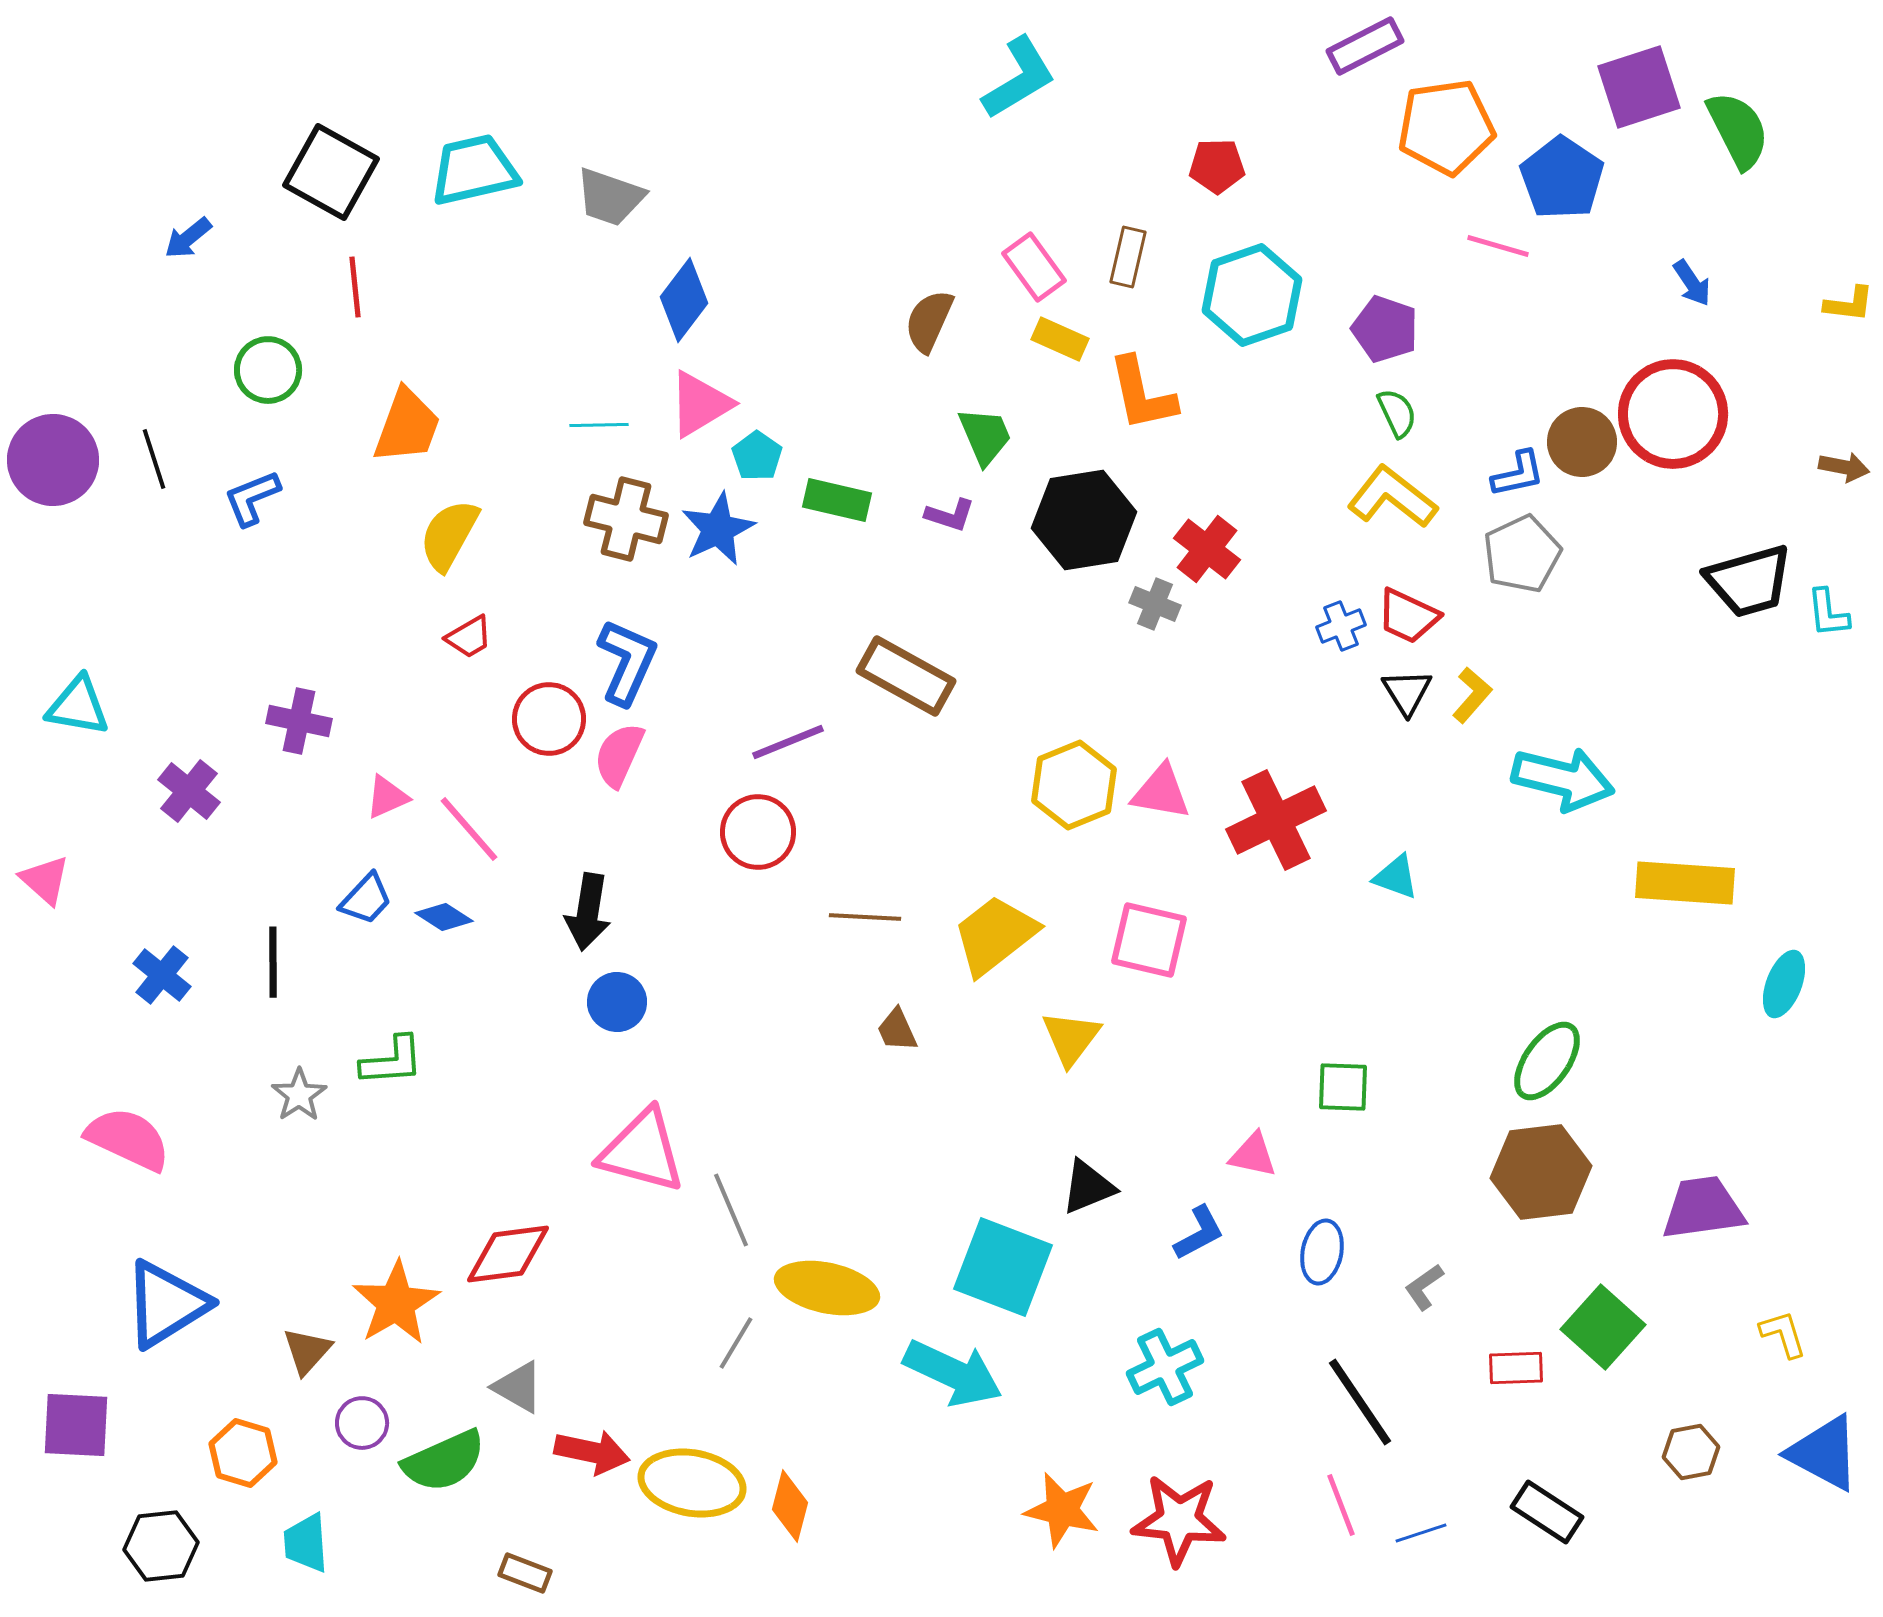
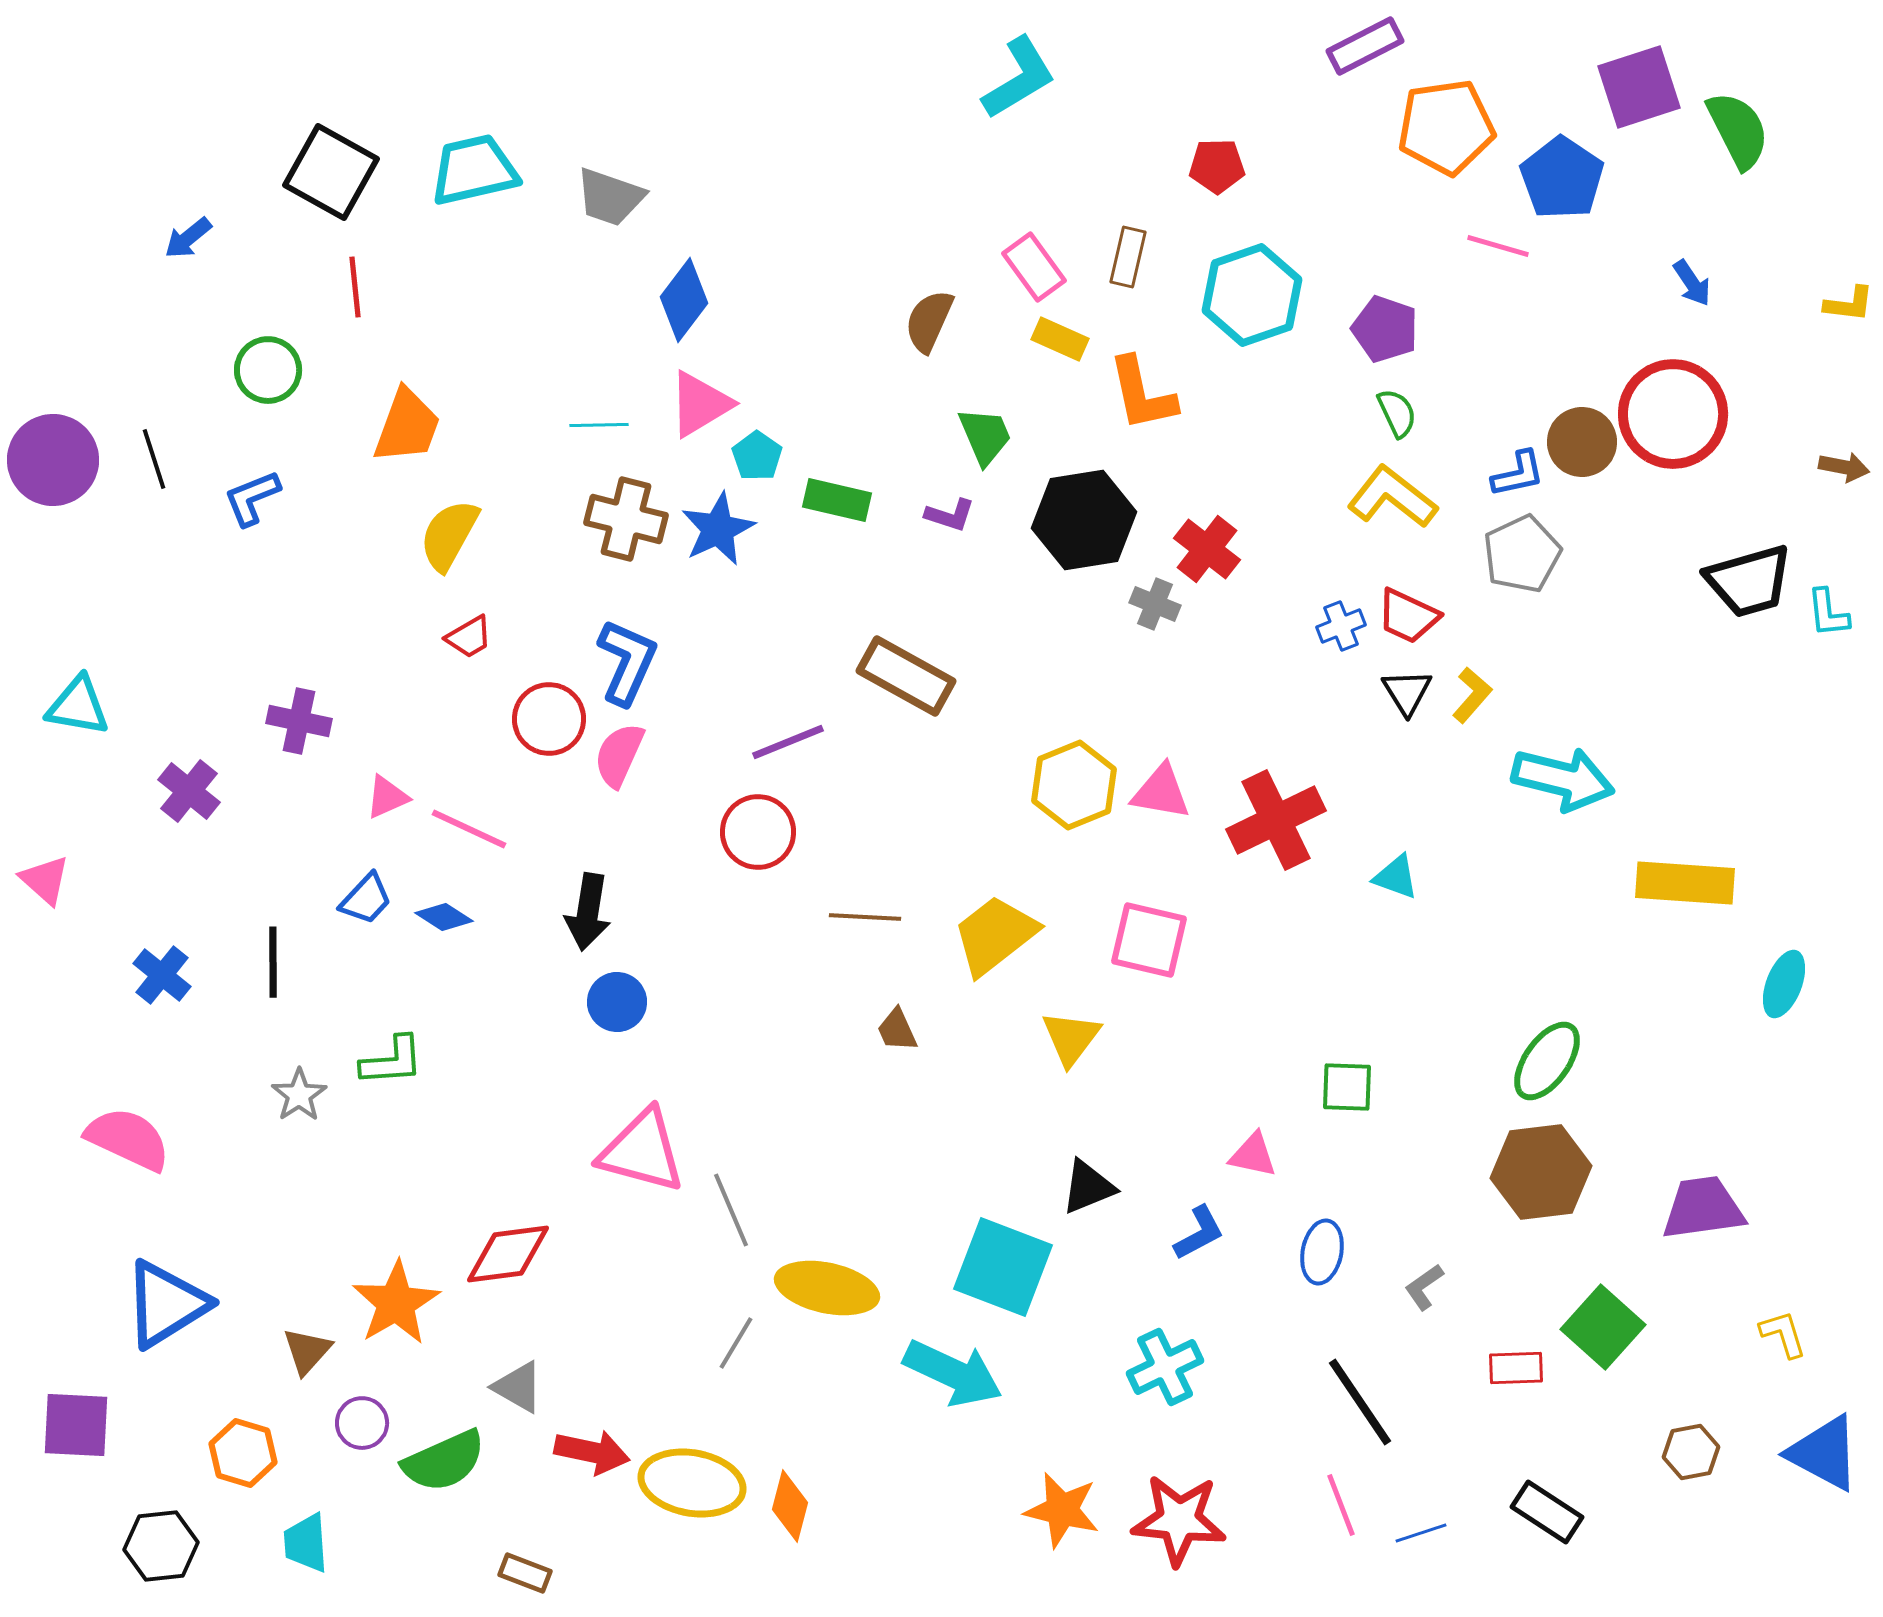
pink line at (469, 829): rotated 24 degrees counterclockwise
green square at (1343, 1087): moved 4 px right
